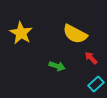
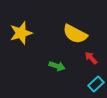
yellow star: rotated 25 degrees clockwise
